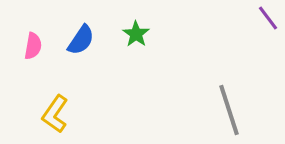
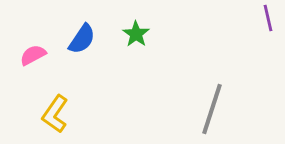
purple line: rotated 24 degrees clockwise
blue semicircle: moved 1 px right, 1 px up
pink semicircle: moved 9 px down; rotated 128 degrees counterclockwise
gray line: moved 17 px left, 1 px up; rotated 36 degrees clockwise
